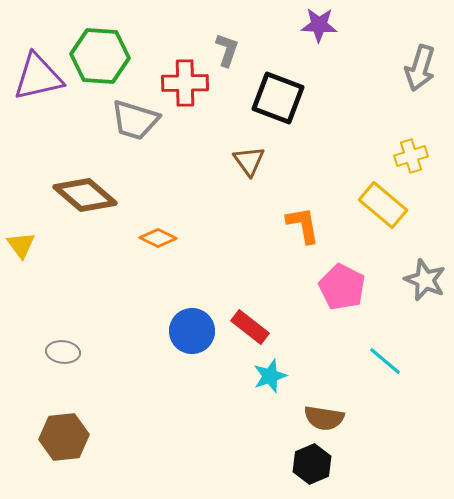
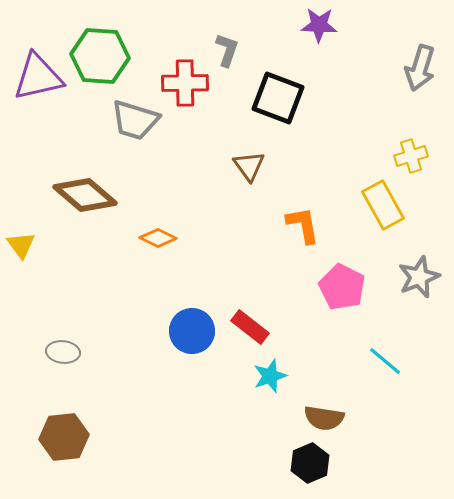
brown triangle: moved 5 px down
yellow rectangle: rotated 21 degrees clockwise
gray star: moved 6 px left, 3 px up; rotated 27 degrees clockwise
black hexagon: moved 2 px left, 1 px up
